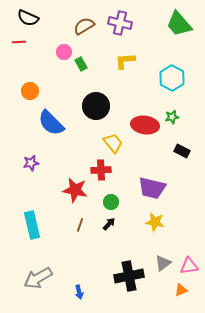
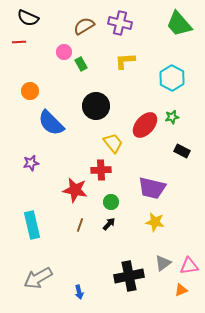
red ellipse: rotated 56 degrees counterclockwise
